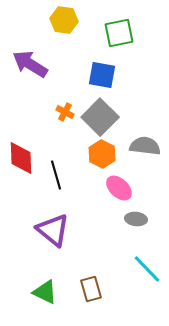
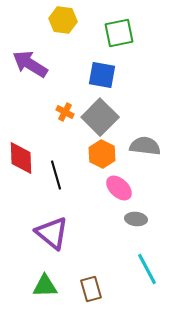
yellow hexagon: moved 1 px left
purple triangle: moved 1 px left, 3 px down
cyan line: rotated 16 degrees clockwise
green triangle: moved 6 px up; rotated 28 degrees counterclockwise
